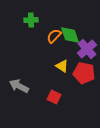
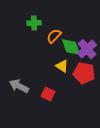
green cross: moved 3 px right, 3 px down
green diamond: moved 1 px right, 12 px down
red square: moved 6 px left, 3 px up
